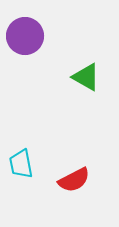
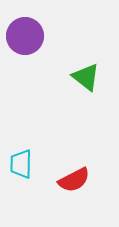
green triangle: rotated 8 degrees clockwise
cyan trapezoid: rotated 12 degrees clockwise
